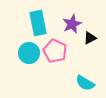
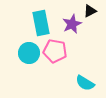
cyan rectangle: moved 3 px right
black triangle: moved 27 px up
pink pentagon: rotated 15 degrees counterclockwise
